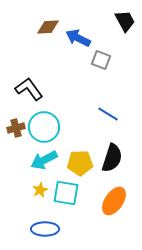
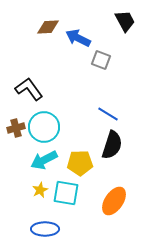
black semicircle: moved 13 px up
